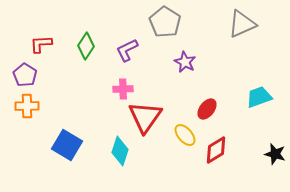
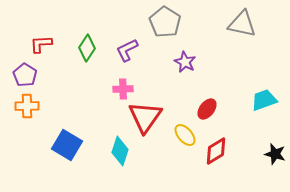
gray triangle: rotated 36 degrees clockwise
green diamond: moved 1 px right, 2 px down
cyan trapezoid: moved 5 px right, 3 px down
red diamond: moved 1 px down
